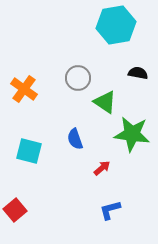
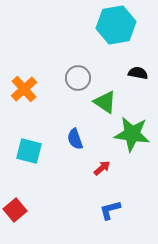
orange cross: rotated 12 degrees clockwise
